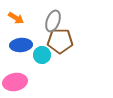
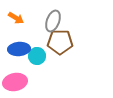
brown pentagon: moved 1 px down
blue ellipse: moved 2 px left, 4 px down
cyan circle: moved 5 px left, 1 px down
